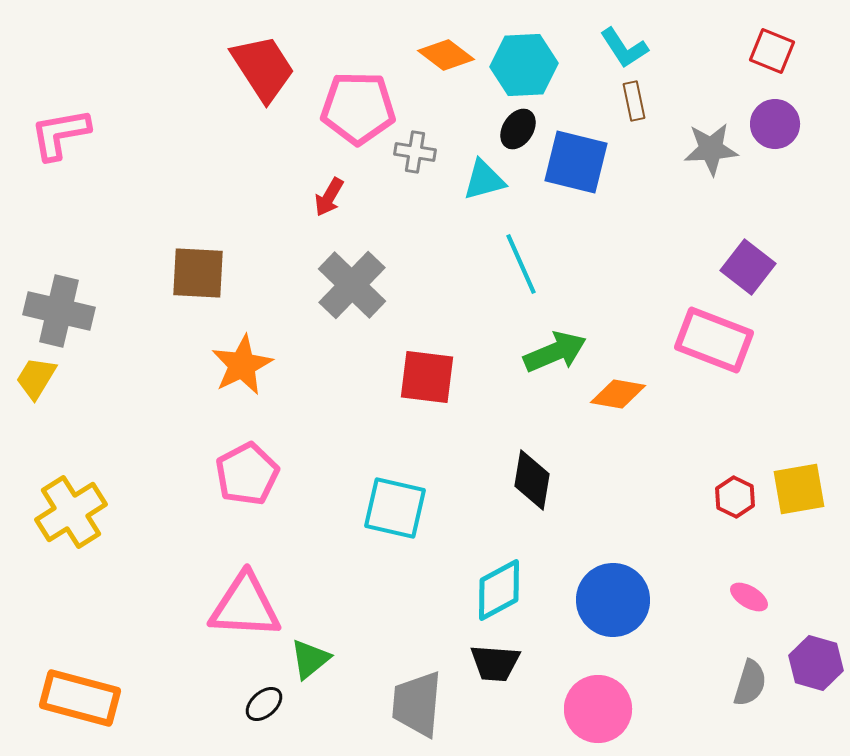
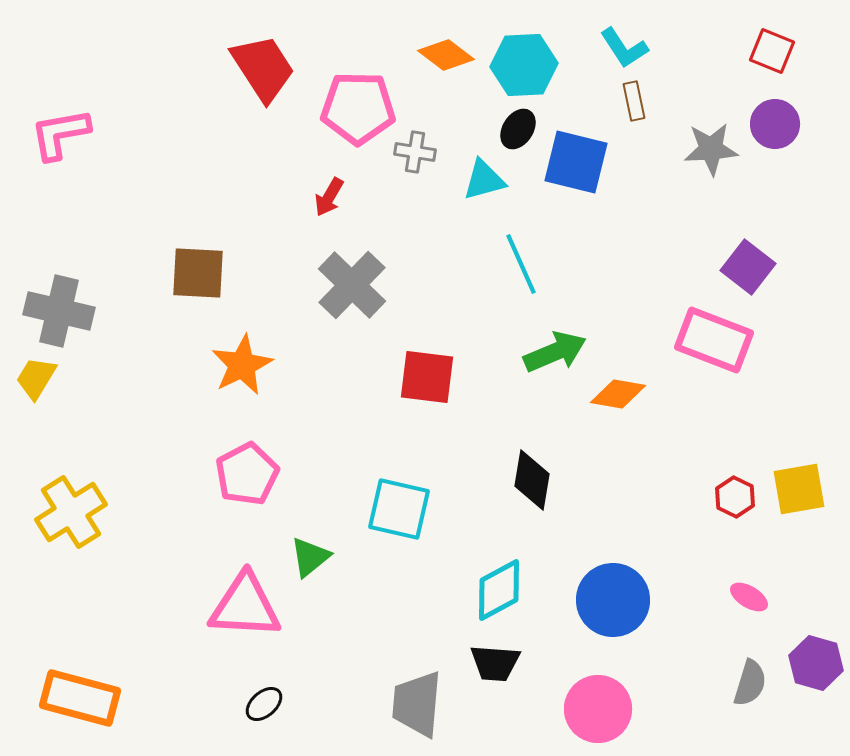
cyan square at (395, 508): moved 4 px right, 1 px down
green triangle at (310, 659): moved 102 px up
